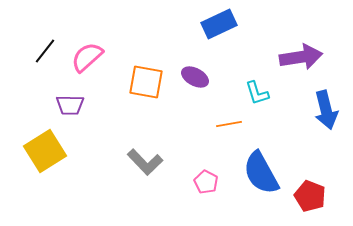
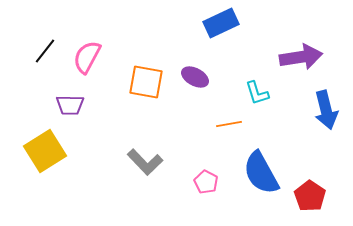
blue rectangle: moved 2 px right, 1 px up
pink semicircle: rotated 20 degrees counterclockwise
red pentagon: rotated 12 degrees clockwise
